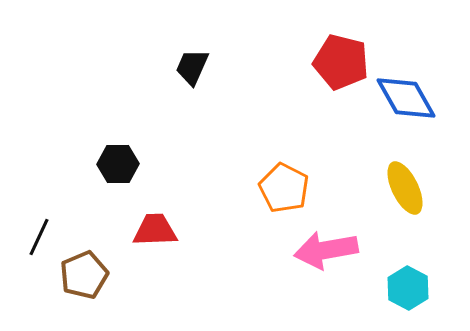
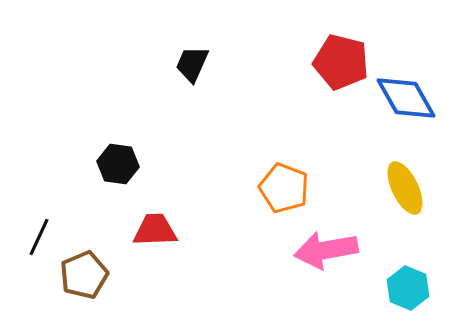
black trapezoid: moved 3 px up
black hexagon: rotated 9 degrees clockwise
orange pentagon: rotated 6 degrees counterclockwise
cyan hexagon: rotated 6 degrees counterclockwise
